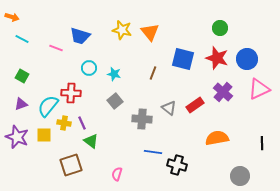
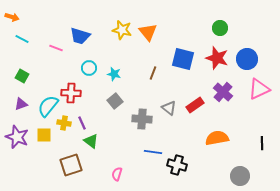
orange triangle: moved 2 px left
